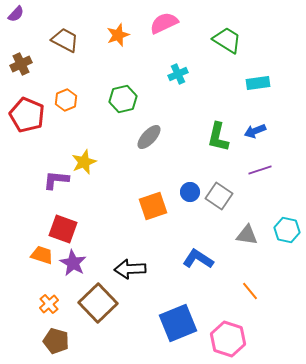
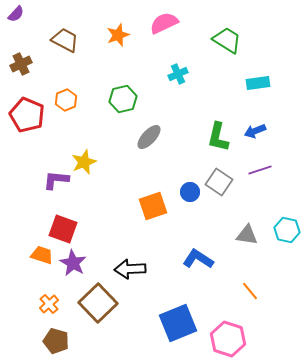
gray square: moved 14 px up
